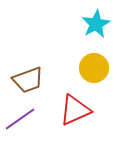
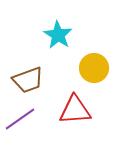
cyan star: moved 38 px left, 11 px down; rotated 12 degrees counterclockwise
red triangle: rotated 20 degrees clockwise
